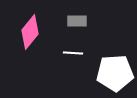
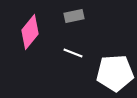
gray rectangle: moved 3 px left, 5 px up; rotated 12 degrees counterclockwise
white line: rotated 18 degrees clockwise
